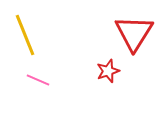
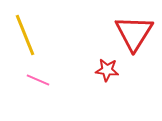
red star: moved 1 px left, 1 px up; rotated 25 degrees clockwise
